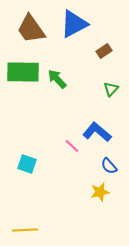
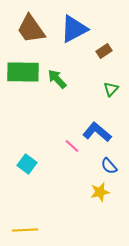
blue triangle: moved 5 px down
cyan square: rotated 18 degrees clockwise
